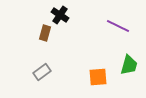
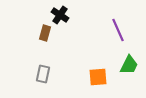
purple line: moved 4 px down; rotated 40 degrees clockwise
green trapezoid: rotated 10 degrees clockwise
gray rectangle: moved 1 px right, 2 px down; rotated 42 degrees counterclockwise
